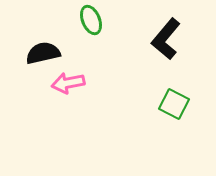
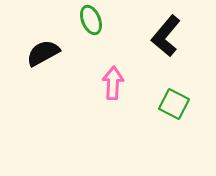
black L-shape: moved 3 px up
black semicircle: rotated 16 degrees counterclockwise
pink arrow: moved 45 px right; rotated 104 degrees clockwise
